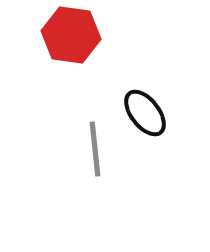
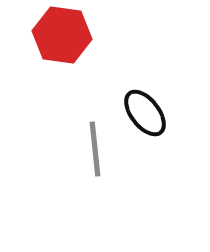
red hexagon: moved 9 px left
